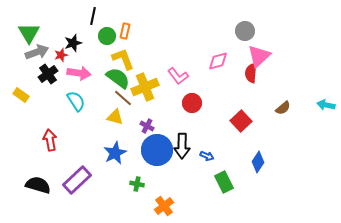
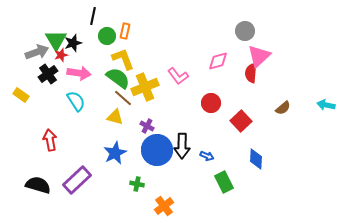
green triangle: moved 27 px right, 7 px down
red circle: moved 19 px right
blue diamond: moved 2 px left, 3 px up; rotated 30 degrees counterclockwise
